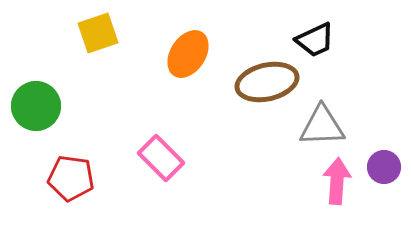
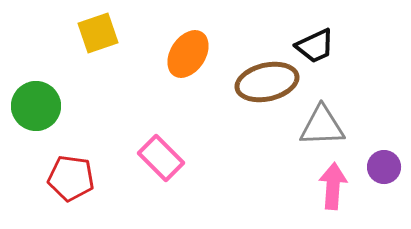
black trapezoid: moved 6 px down
pink arrow: moved 4 px left, 5 px down
